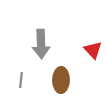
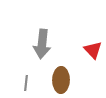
gray arrow: moved 1 px right; rotated 8 degrees clockwise
gray line: moved 5 px right, 3 px down
